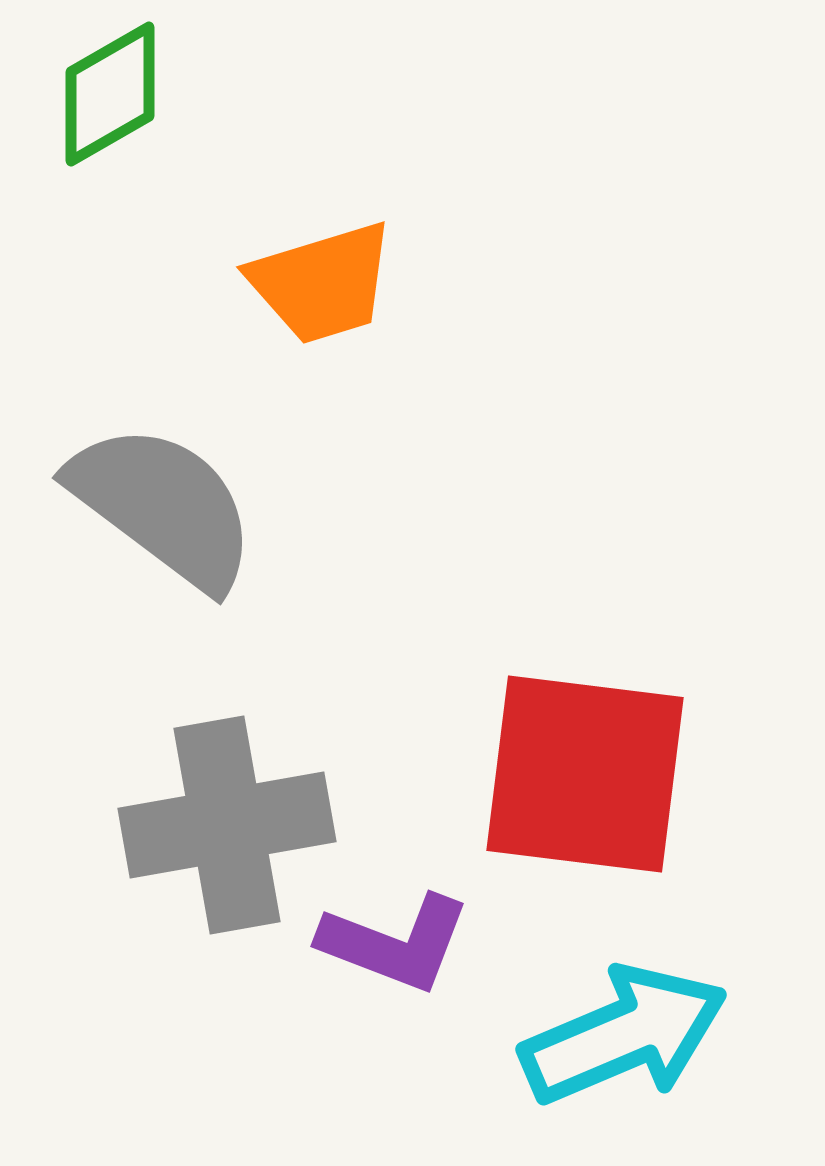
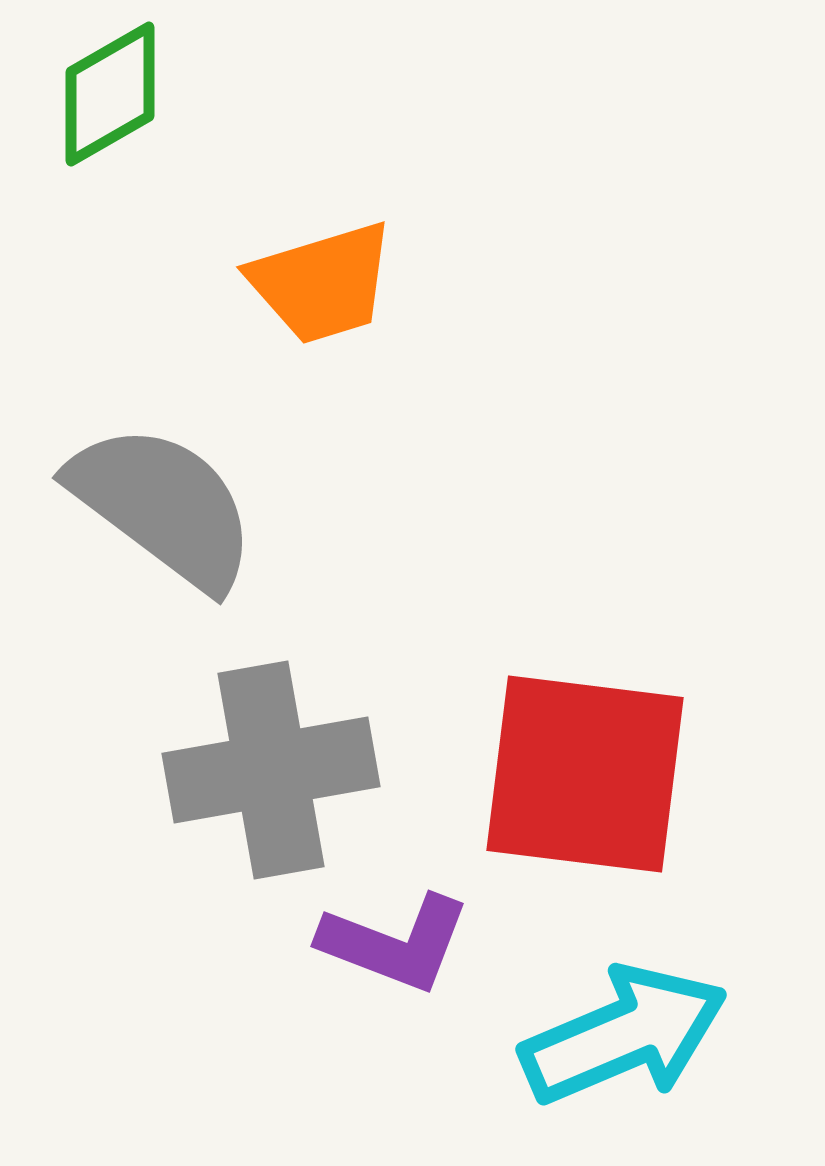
gray cross: moved 44 px right, 55 px up
